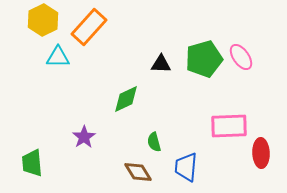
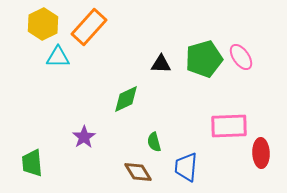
yellow hexagon: moved 4 px down
